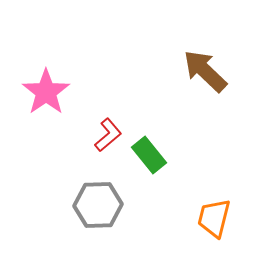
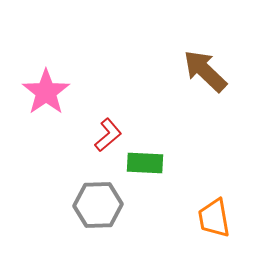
green rectangle: moved 4 px left, 8 px down; rotated 48 degrees counterclockwise
orange trapezoid: rotated 24 degrees counterclockwise
